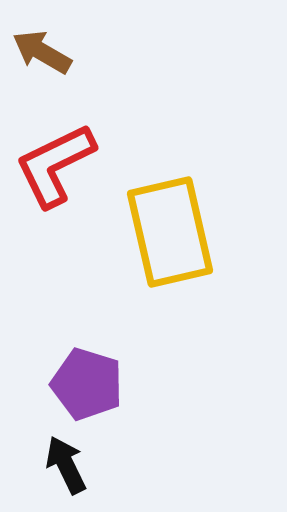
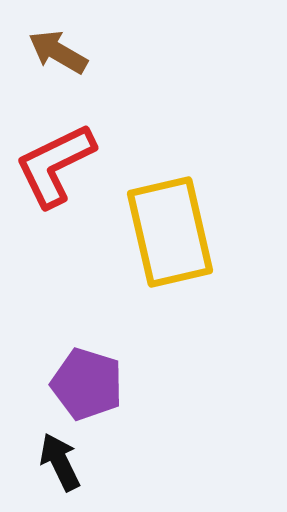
brown arrow: moved 16 px right
black arrow: moved 6 px left, 3 px up
